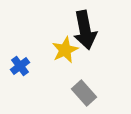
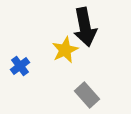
black arrow: moved 3 px up
gray rectangle: moved 3 px right, 2 px down
